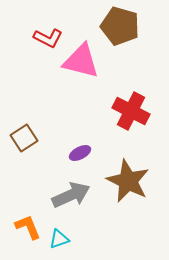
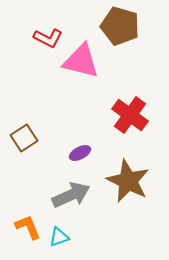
red cross: moved 1 px left, 4 px down; rotated 9 degrees clockwise
cyan triangle: moved 2 px up
